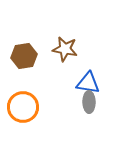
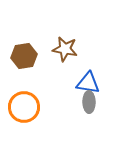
orange circle: moved 1 px right
